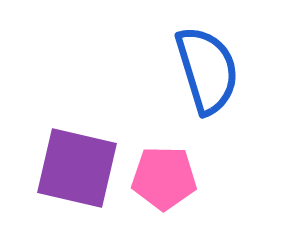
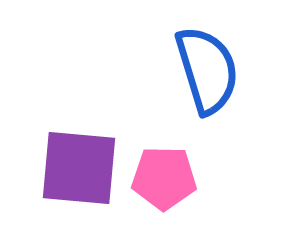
purple square: moved 2 px right; rotated 8 degrees counterclockwise
